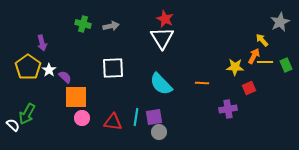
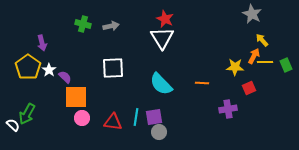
gray star: moved 28 px left, 8 px up; rotated 18 degrees counterclockwise
